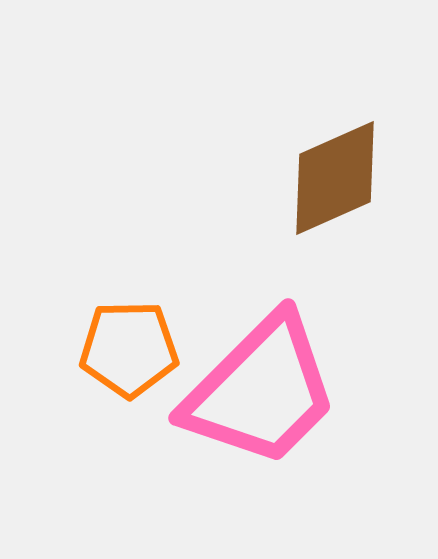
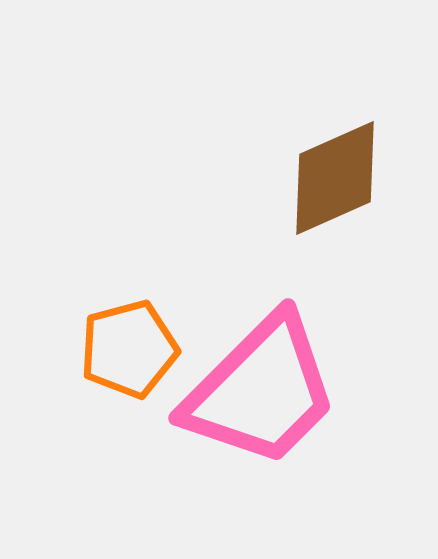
orange pentagon: rotated 14 degrees counterclockwise
